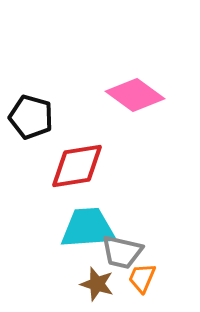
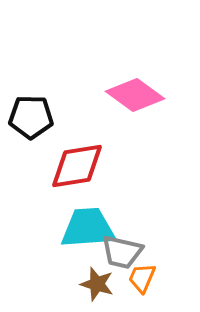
black pentagon: rotated 15 degrees counterclockwise
